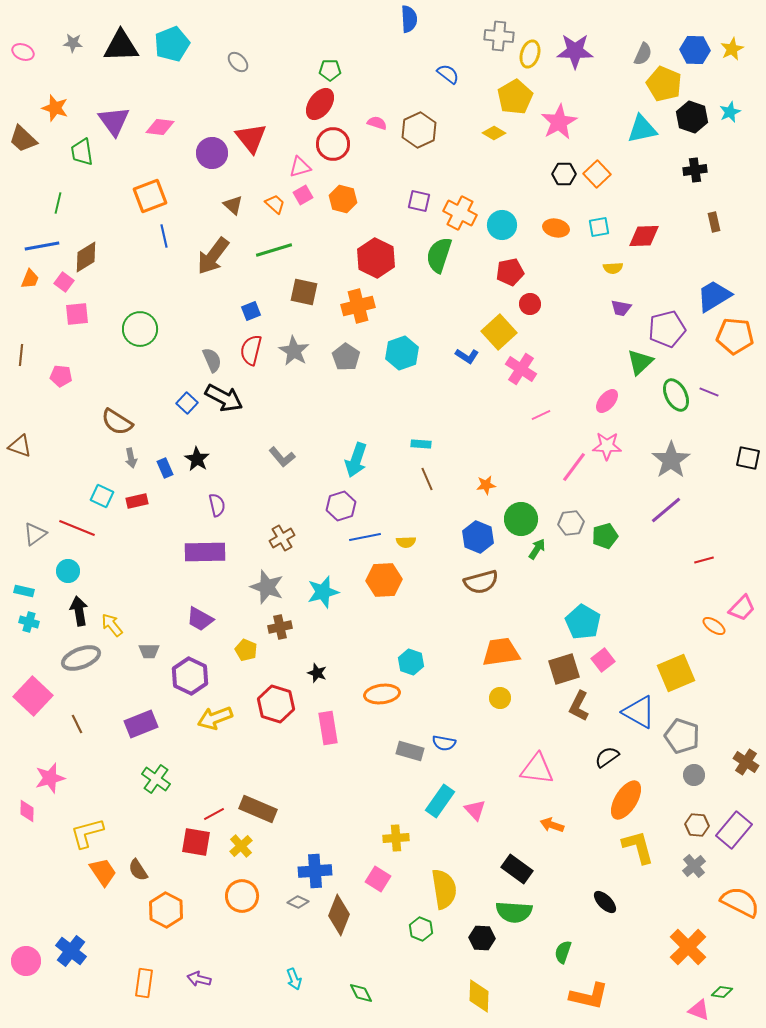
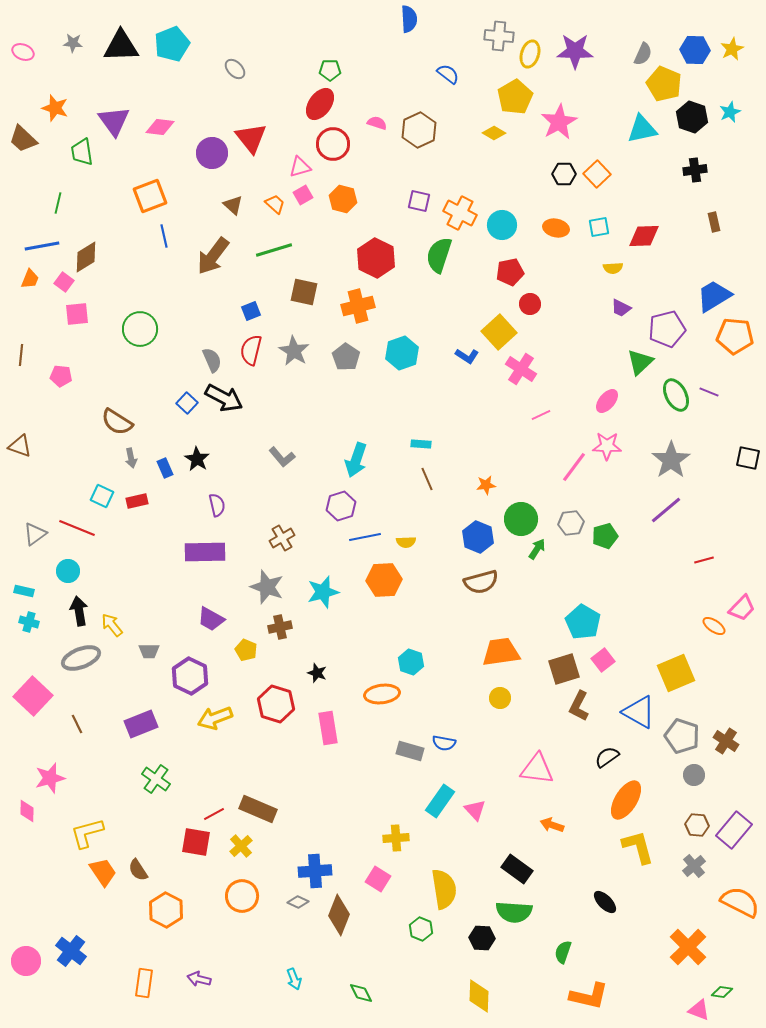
gray ellipse at (238, 62): moved 3 px left, 7 px down
purple trapezoid at (621, 308): rotated 15 degrees clockwise
purple trapezoid at (200, 619): moved 11 px right
brown cross at (746, 762): moved 20 px left, 21 px up
